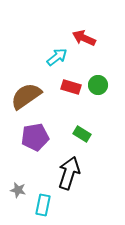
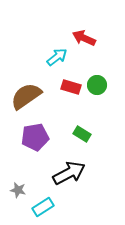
green circle: moved 1 px left
black arrow: rotated 44 degrees clockwise
cyan rectangle: moved 2 px down; rotated 45 degrees clockwise
